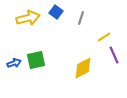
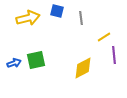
blue square: moved 1 px right, 1 px up; rotated 24 degrees counterclockwise
gray line: rotated 24 degrees counterclockwise
purple line: rotated 18 degrees clockwise
